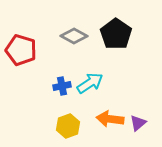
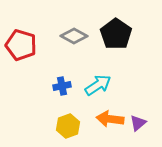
red pentagon: moved 5 px up
cyan arrow: moved 8 px right, 2 px down
